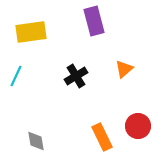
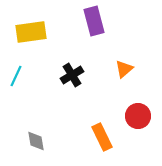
black cross: moved 4 px left, 1 px up
red circle: moved 10 px up
